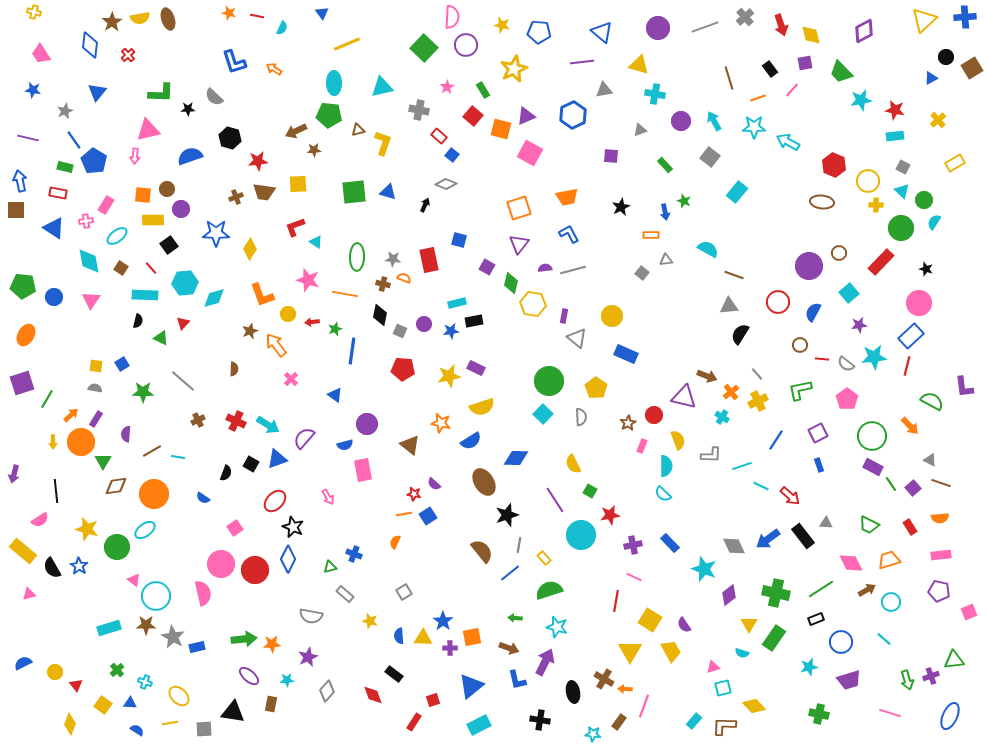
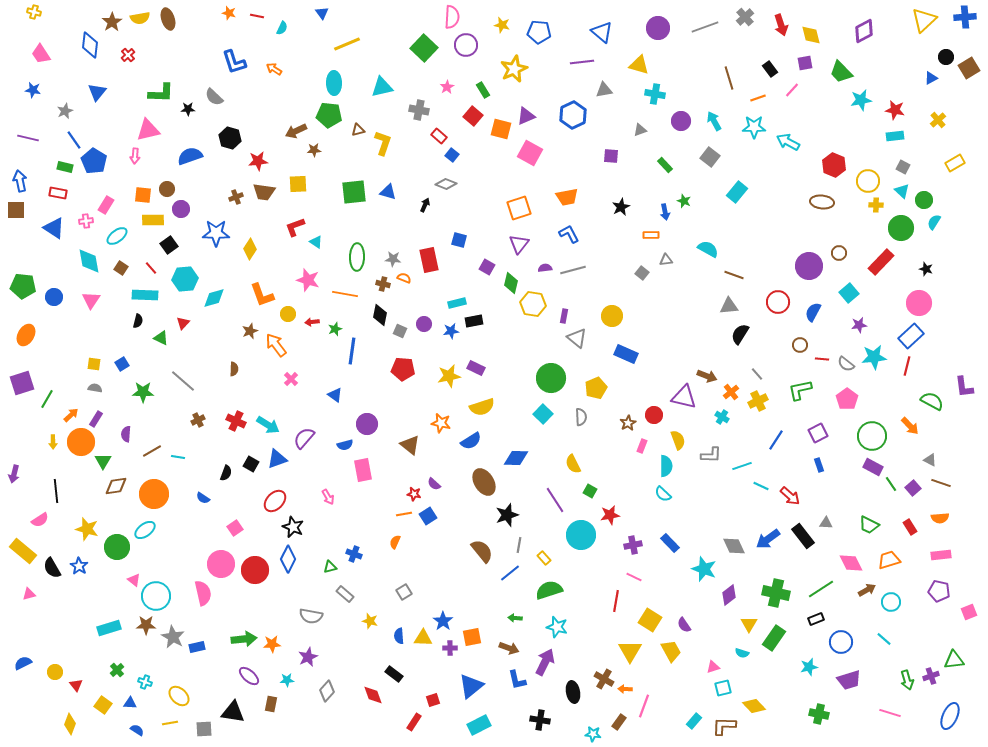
brown square at (972, 68): moved 3 px left
cyan hexagon at (185, 283): moved 4 px up
yellow square at (96, 366): moved 2 px left, 2 px up
green circle at (549, 381): moved 2 px right, 3 px up
yellow pentagon at (596, 388): rotated 15 degrees clockwise
